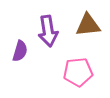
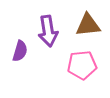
pink pentagon: moved 4 px right, 7 px up
